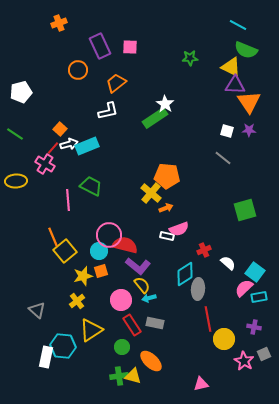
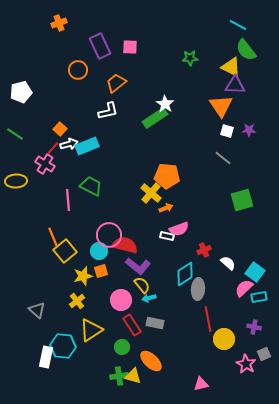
green semicircle at (246, 50): rotated 30 degrees clockwise
orange triangle at (249, 102): moved 28 px left, 4 px down
green square at (245, 210): moved 3 px left, 10 px up
pink star at (244, 361): moved 2 px right, 3 px down
